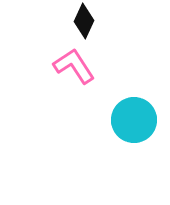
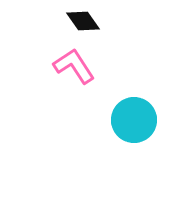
black diamond: moved 1 px left; rotated 60 degrees counterclockwise
